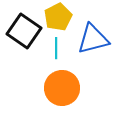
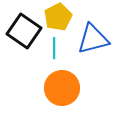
cyan line: moved 2 px left
